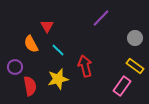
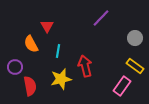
cyan line: moved 1 px down; rotated 56 degrees clockwise
yellow star: moved 3 px right
